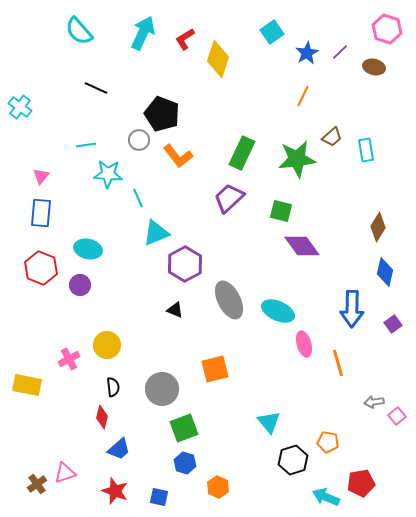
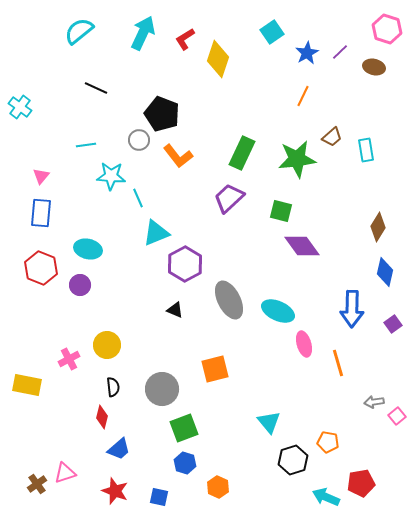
cyan semicircle at (79, 31): rotated 92 degrees clockwise
cyan star at (108, 174): moved 3 px right, 2 px down
